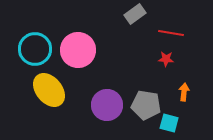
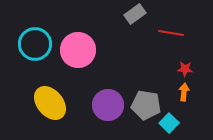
cyan circle: moved 5 px up
red star: moved 19 px right, 10 px down
yellow ellipse: moved 1 px right, 13 px down
purple circle: moved 1 px right
cyan square: rotated 30 degrees clockwise
